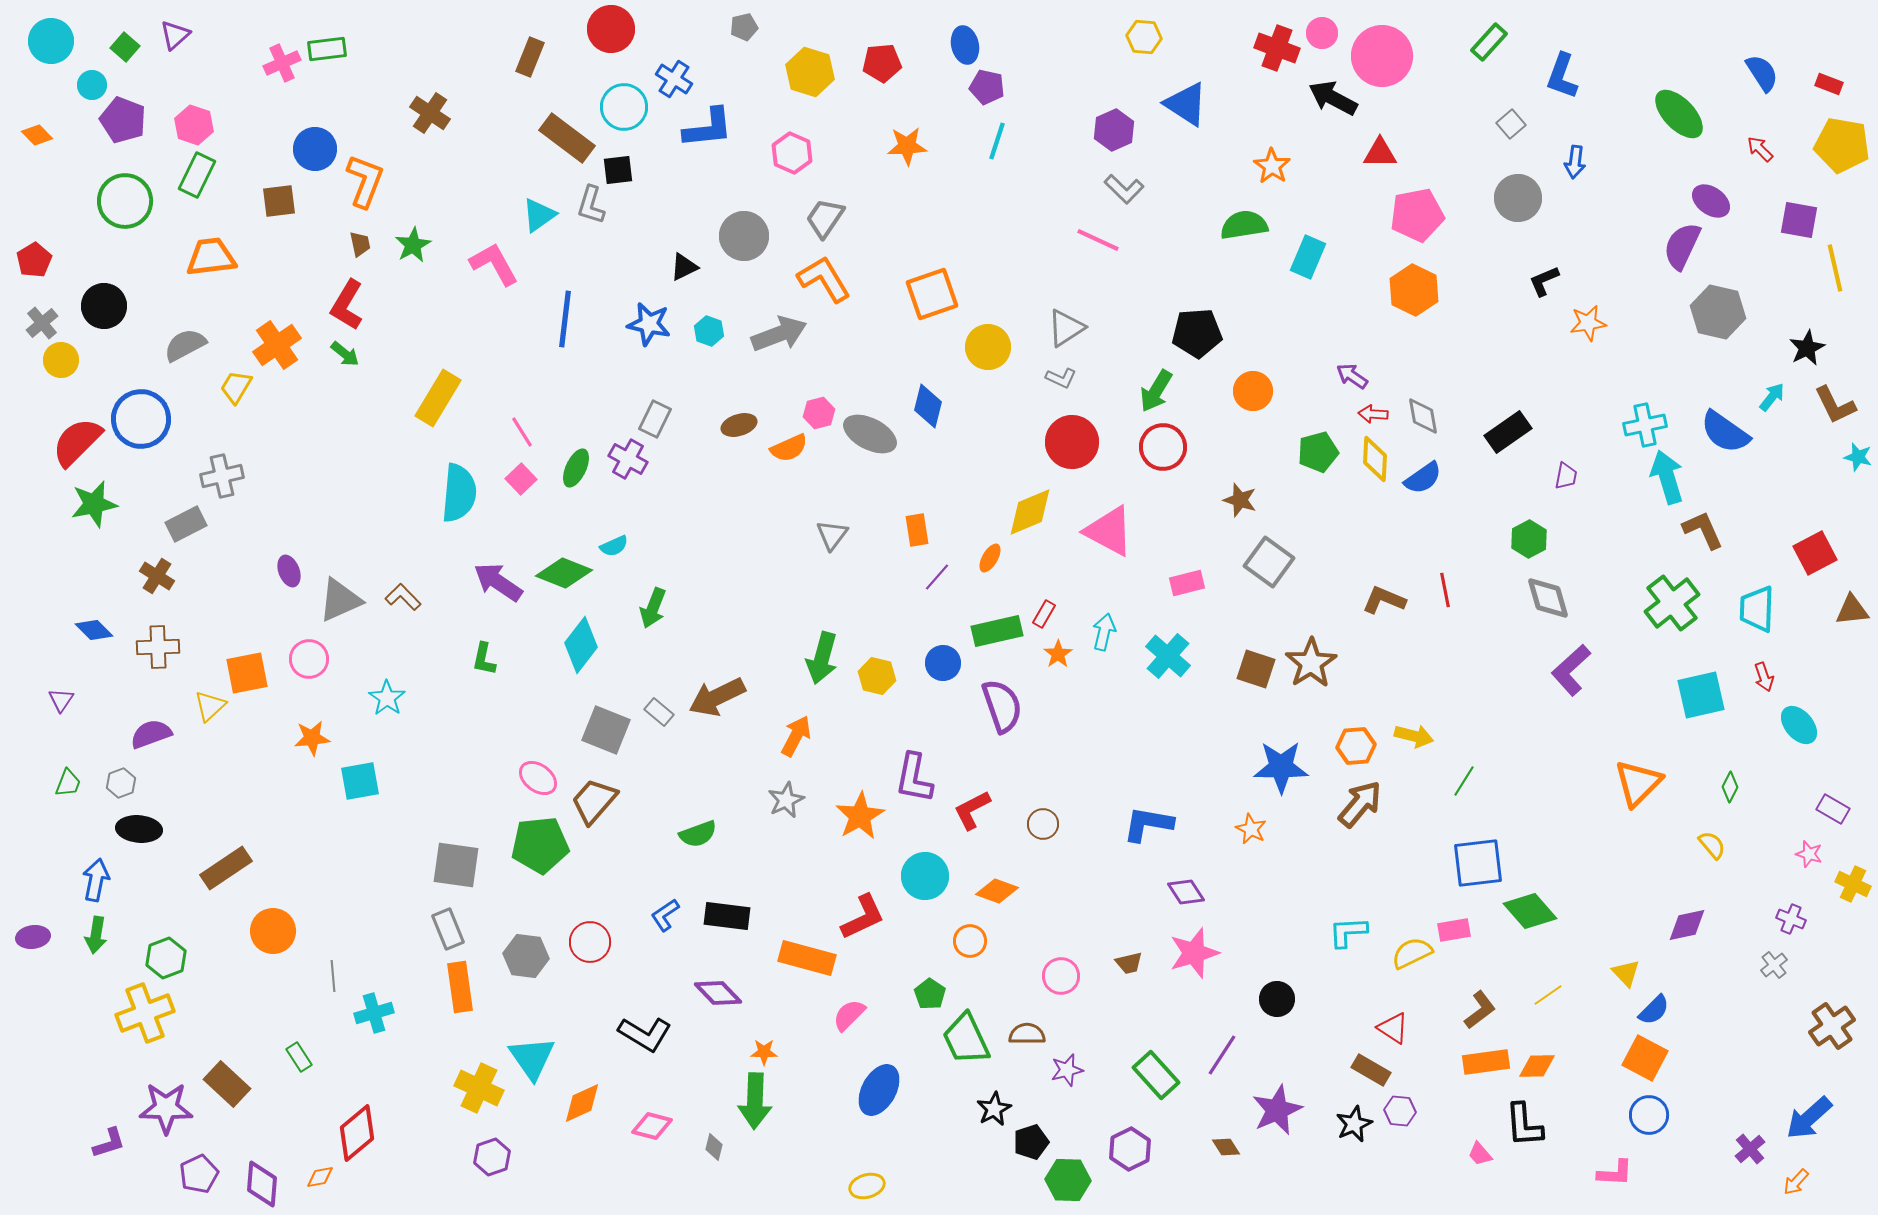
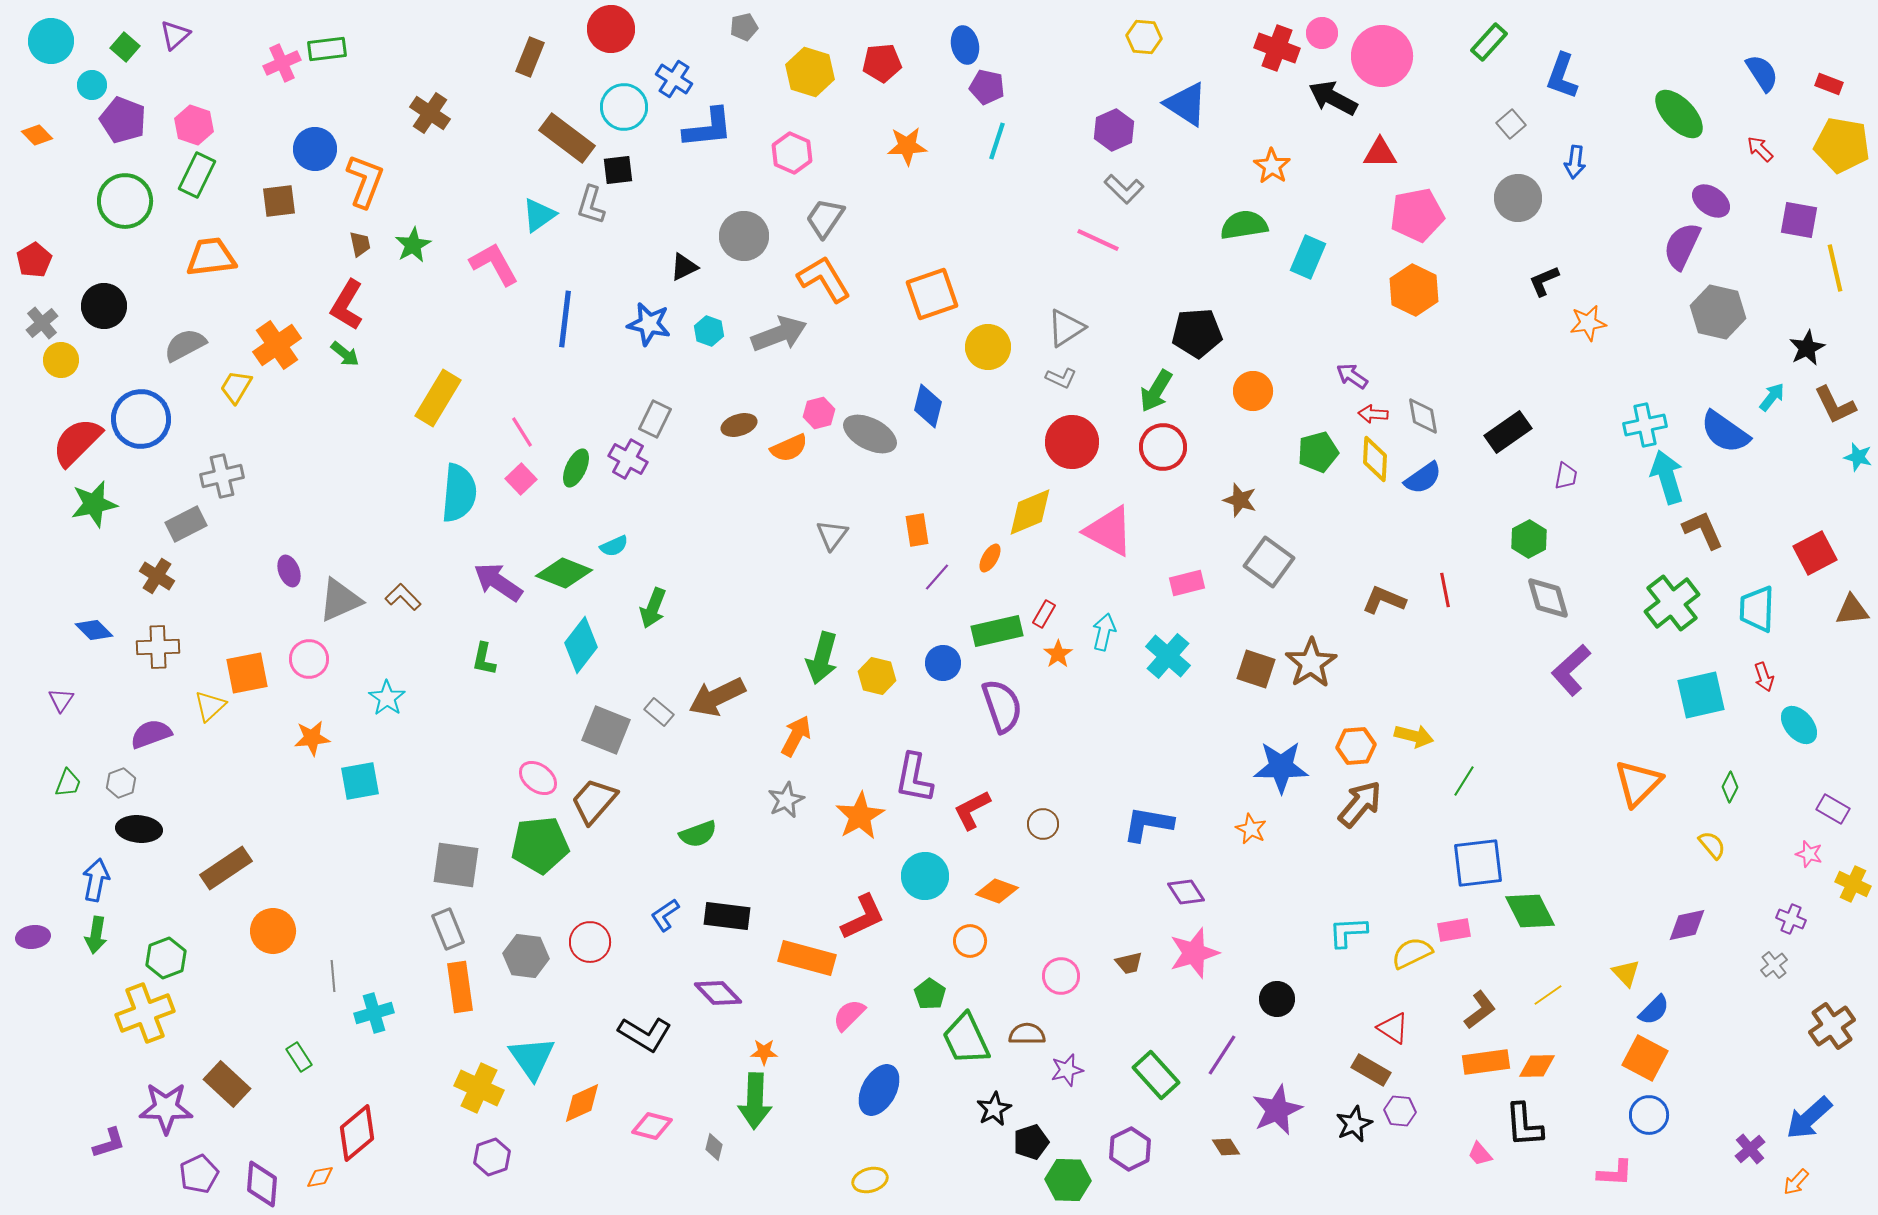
green diamond at (1530, 911): rotated 14 degrees clockwise
yellow ellipse at (867, 1186): moved 3 px right, 6 px up
